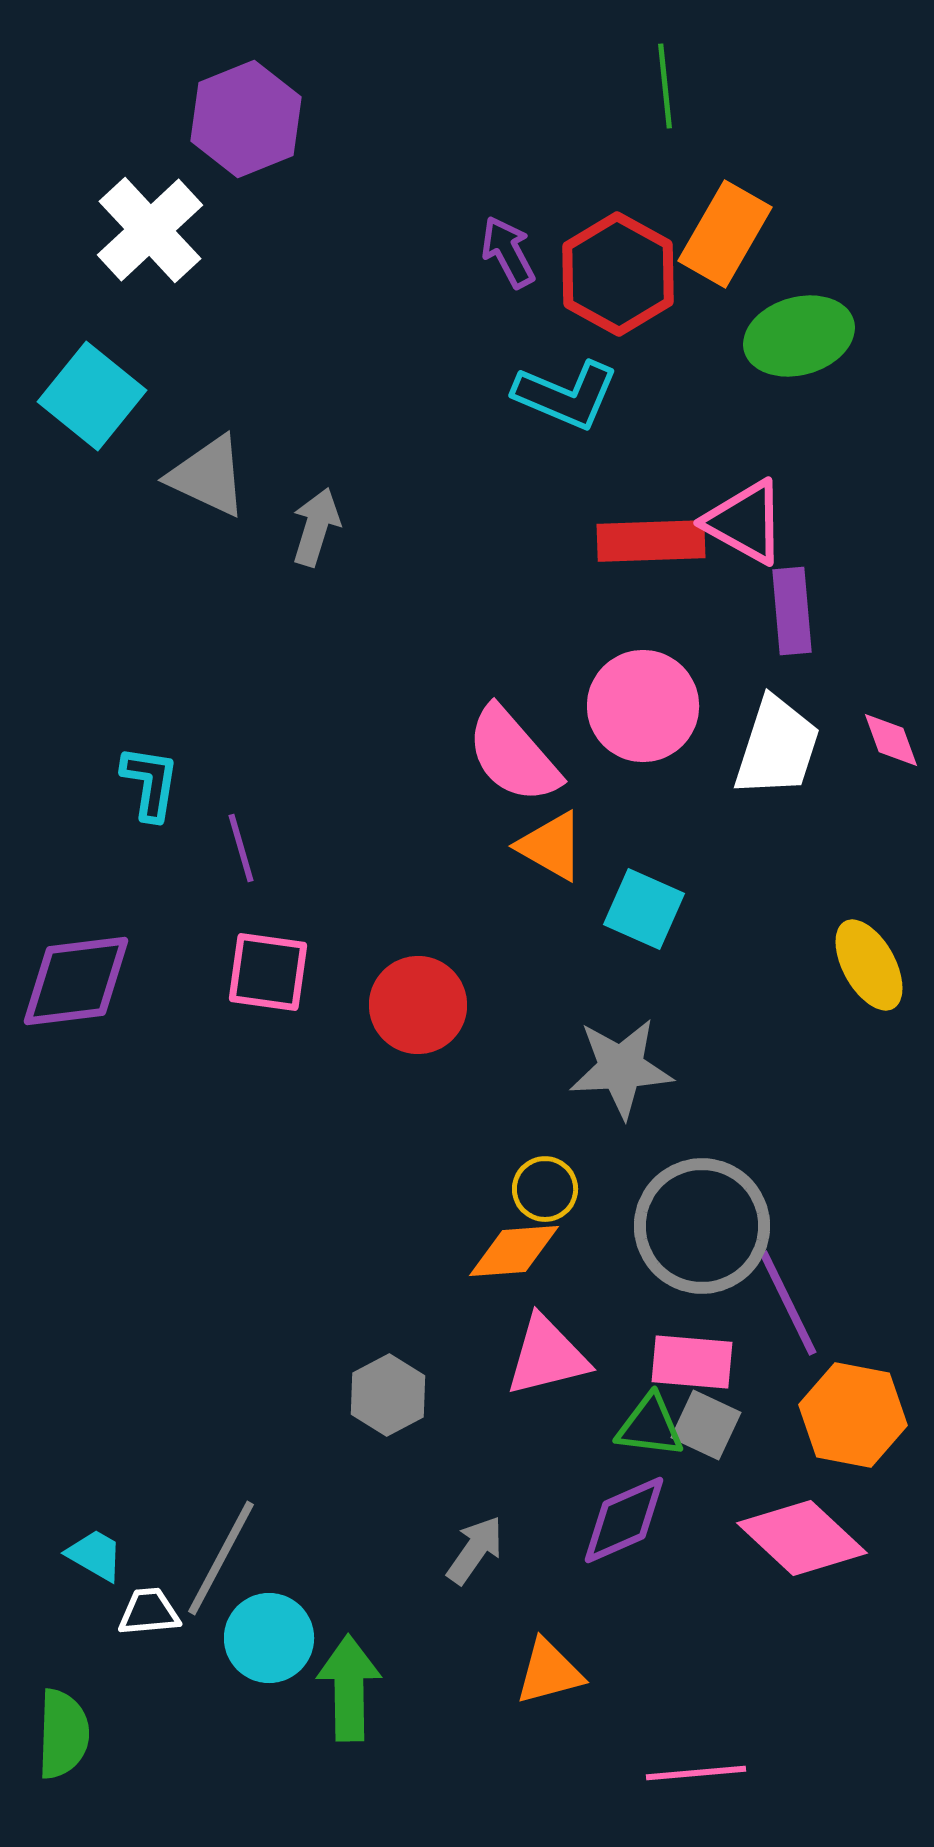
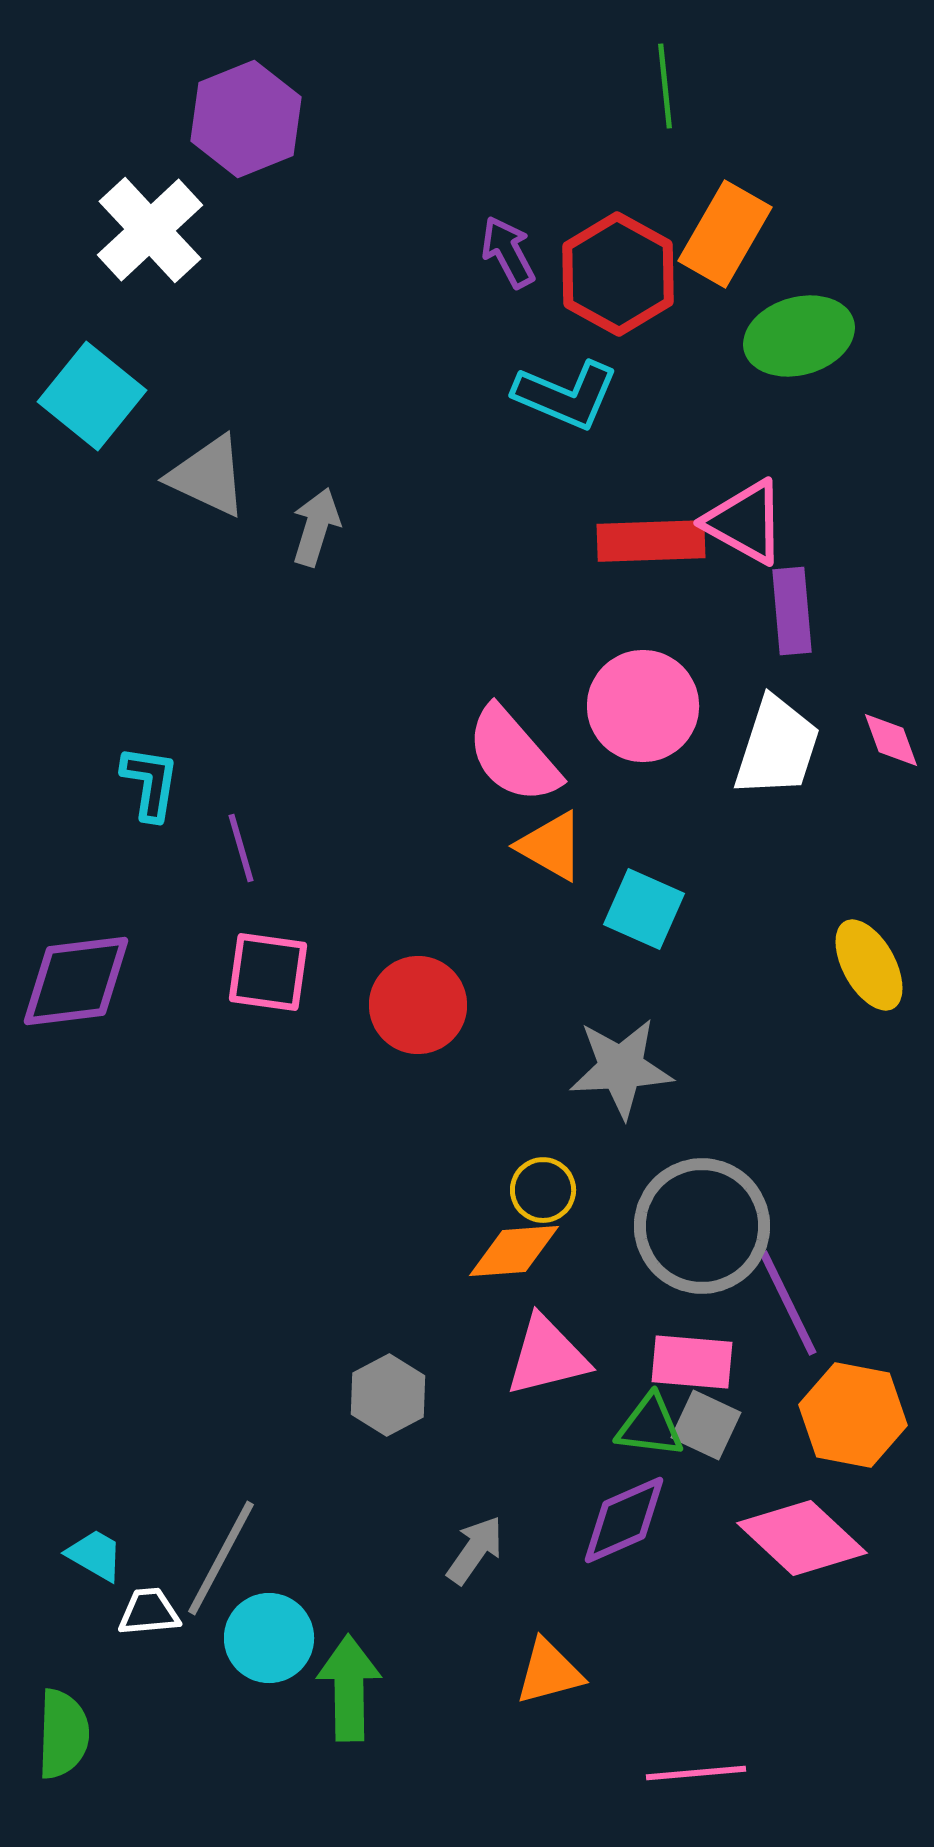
yellow circle at (545, 1189): moved 2 px left, 1 px down
